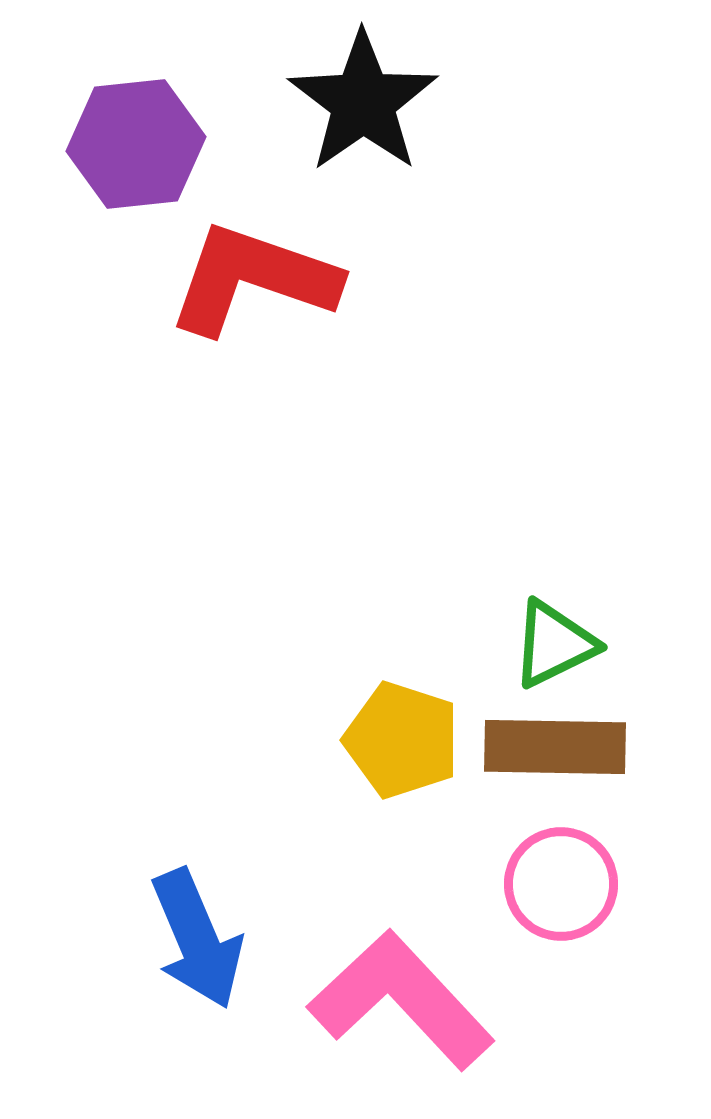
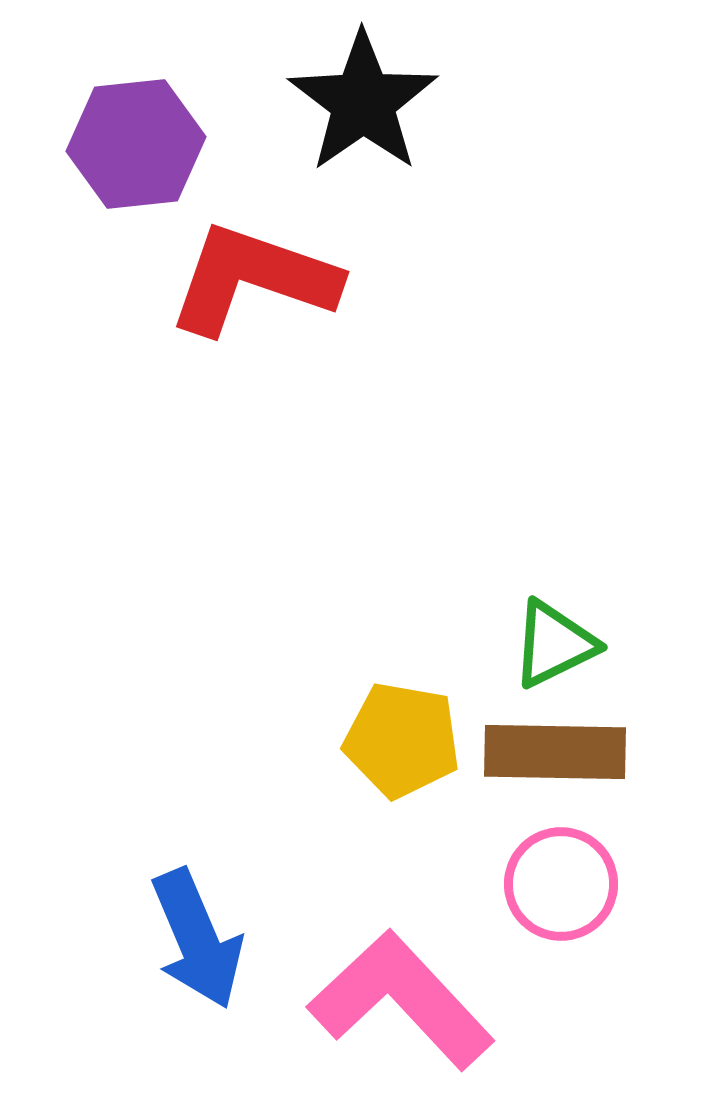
yellow pentagon: rotated 8 degrees counterclockwise
brown rectangle: moved 5 px down
